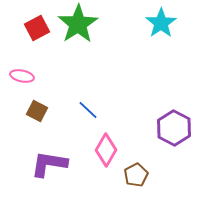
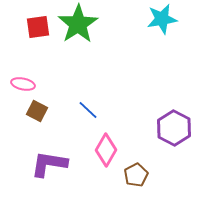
cyan star: moved 1 px right, 4 px up; rotated 24 degrees clockwise
red square: moved 1 px right, 1 px up; rotated 20 degrees clockwise
pink ellipse: moved 1 px right, 8 px down
